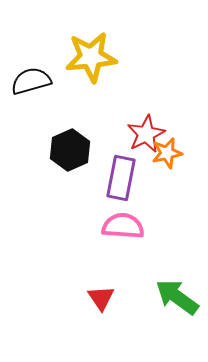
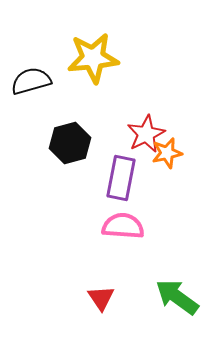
yellow star: moved 2 px right, 1 px down
black hexagon: moved 7 px up; rotated 9 degrees clockwise
